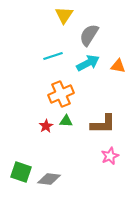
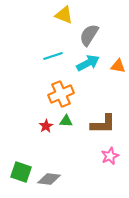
yellow triangle: rotated 42 degrees counterclockwise
